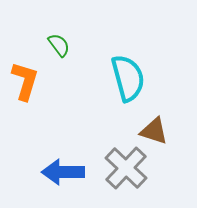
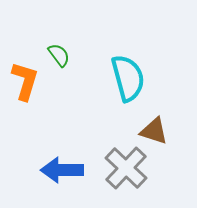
green semicircle: moved 10 px down
blue arrow: moved 1 px left, 2 px up
